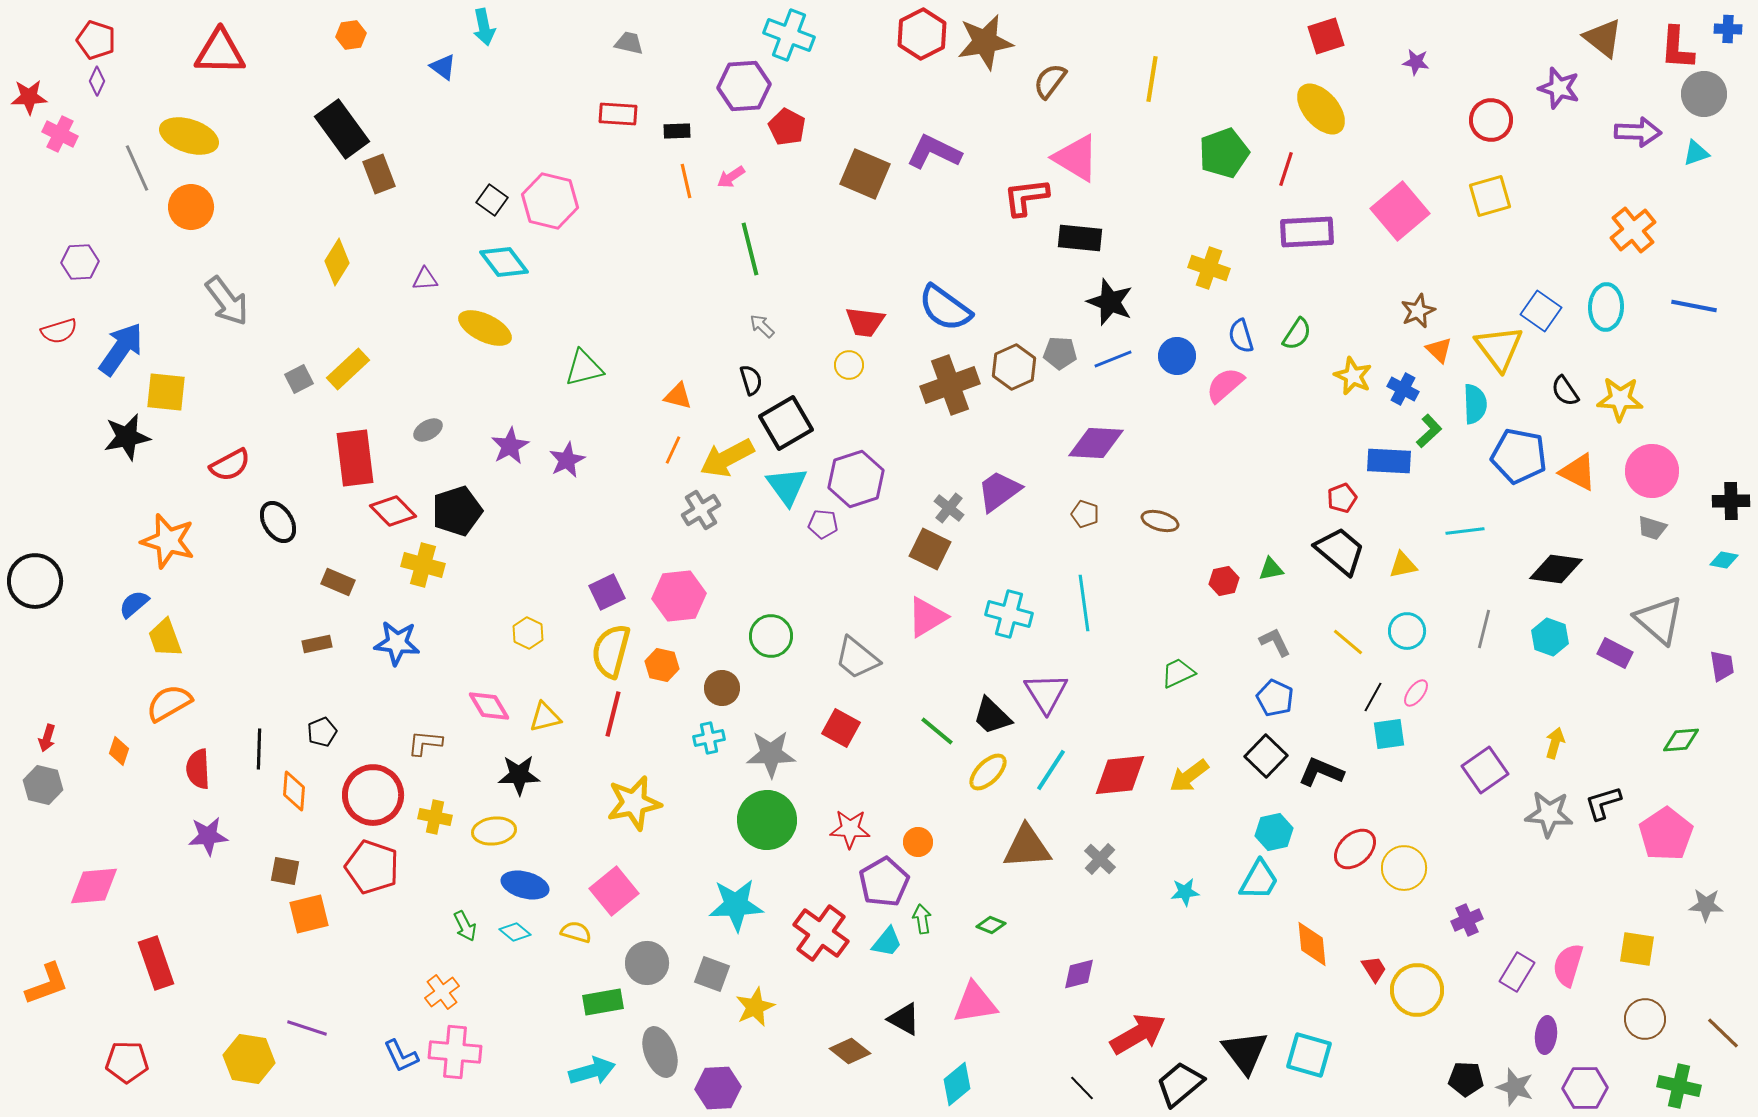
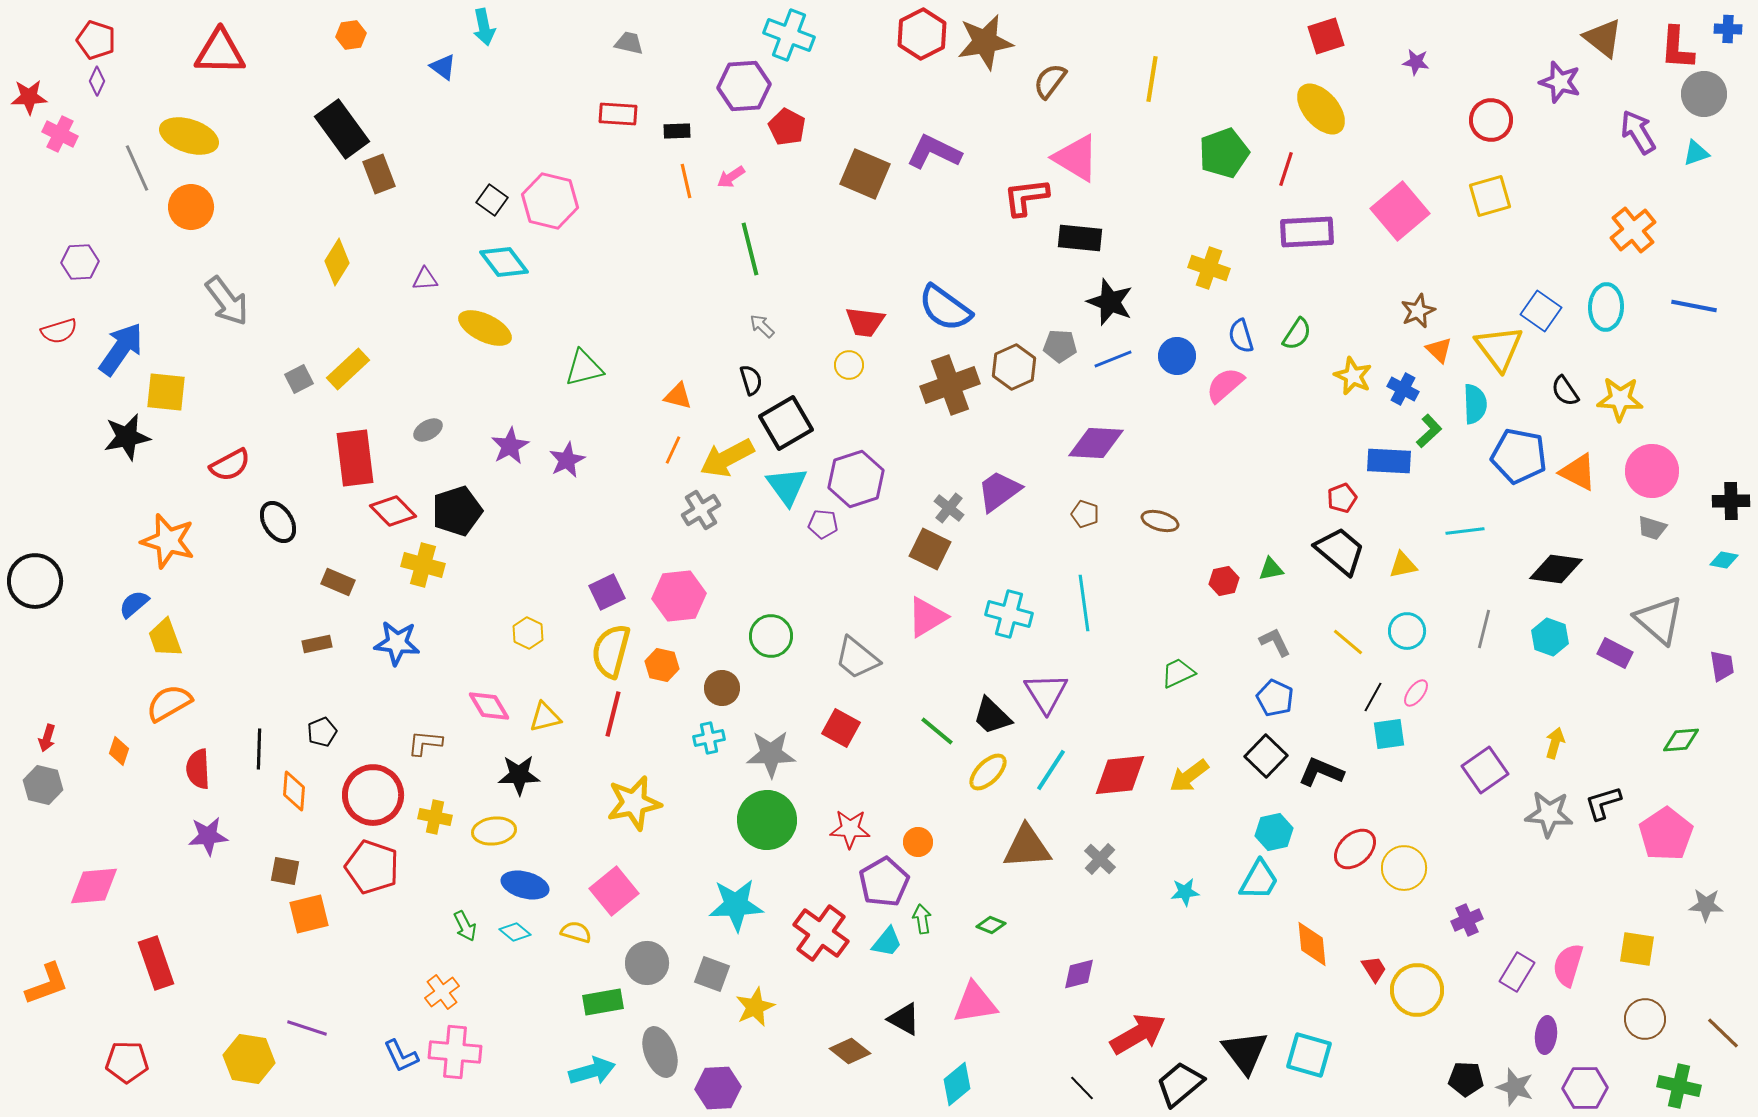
purple star at (1559, 88): moved 1 px right, 6 px up
purple arrow at (1638, 132): rotated 123 degrees counterclockwise
gray pentagon at (1060, 353): moved 7 px up
